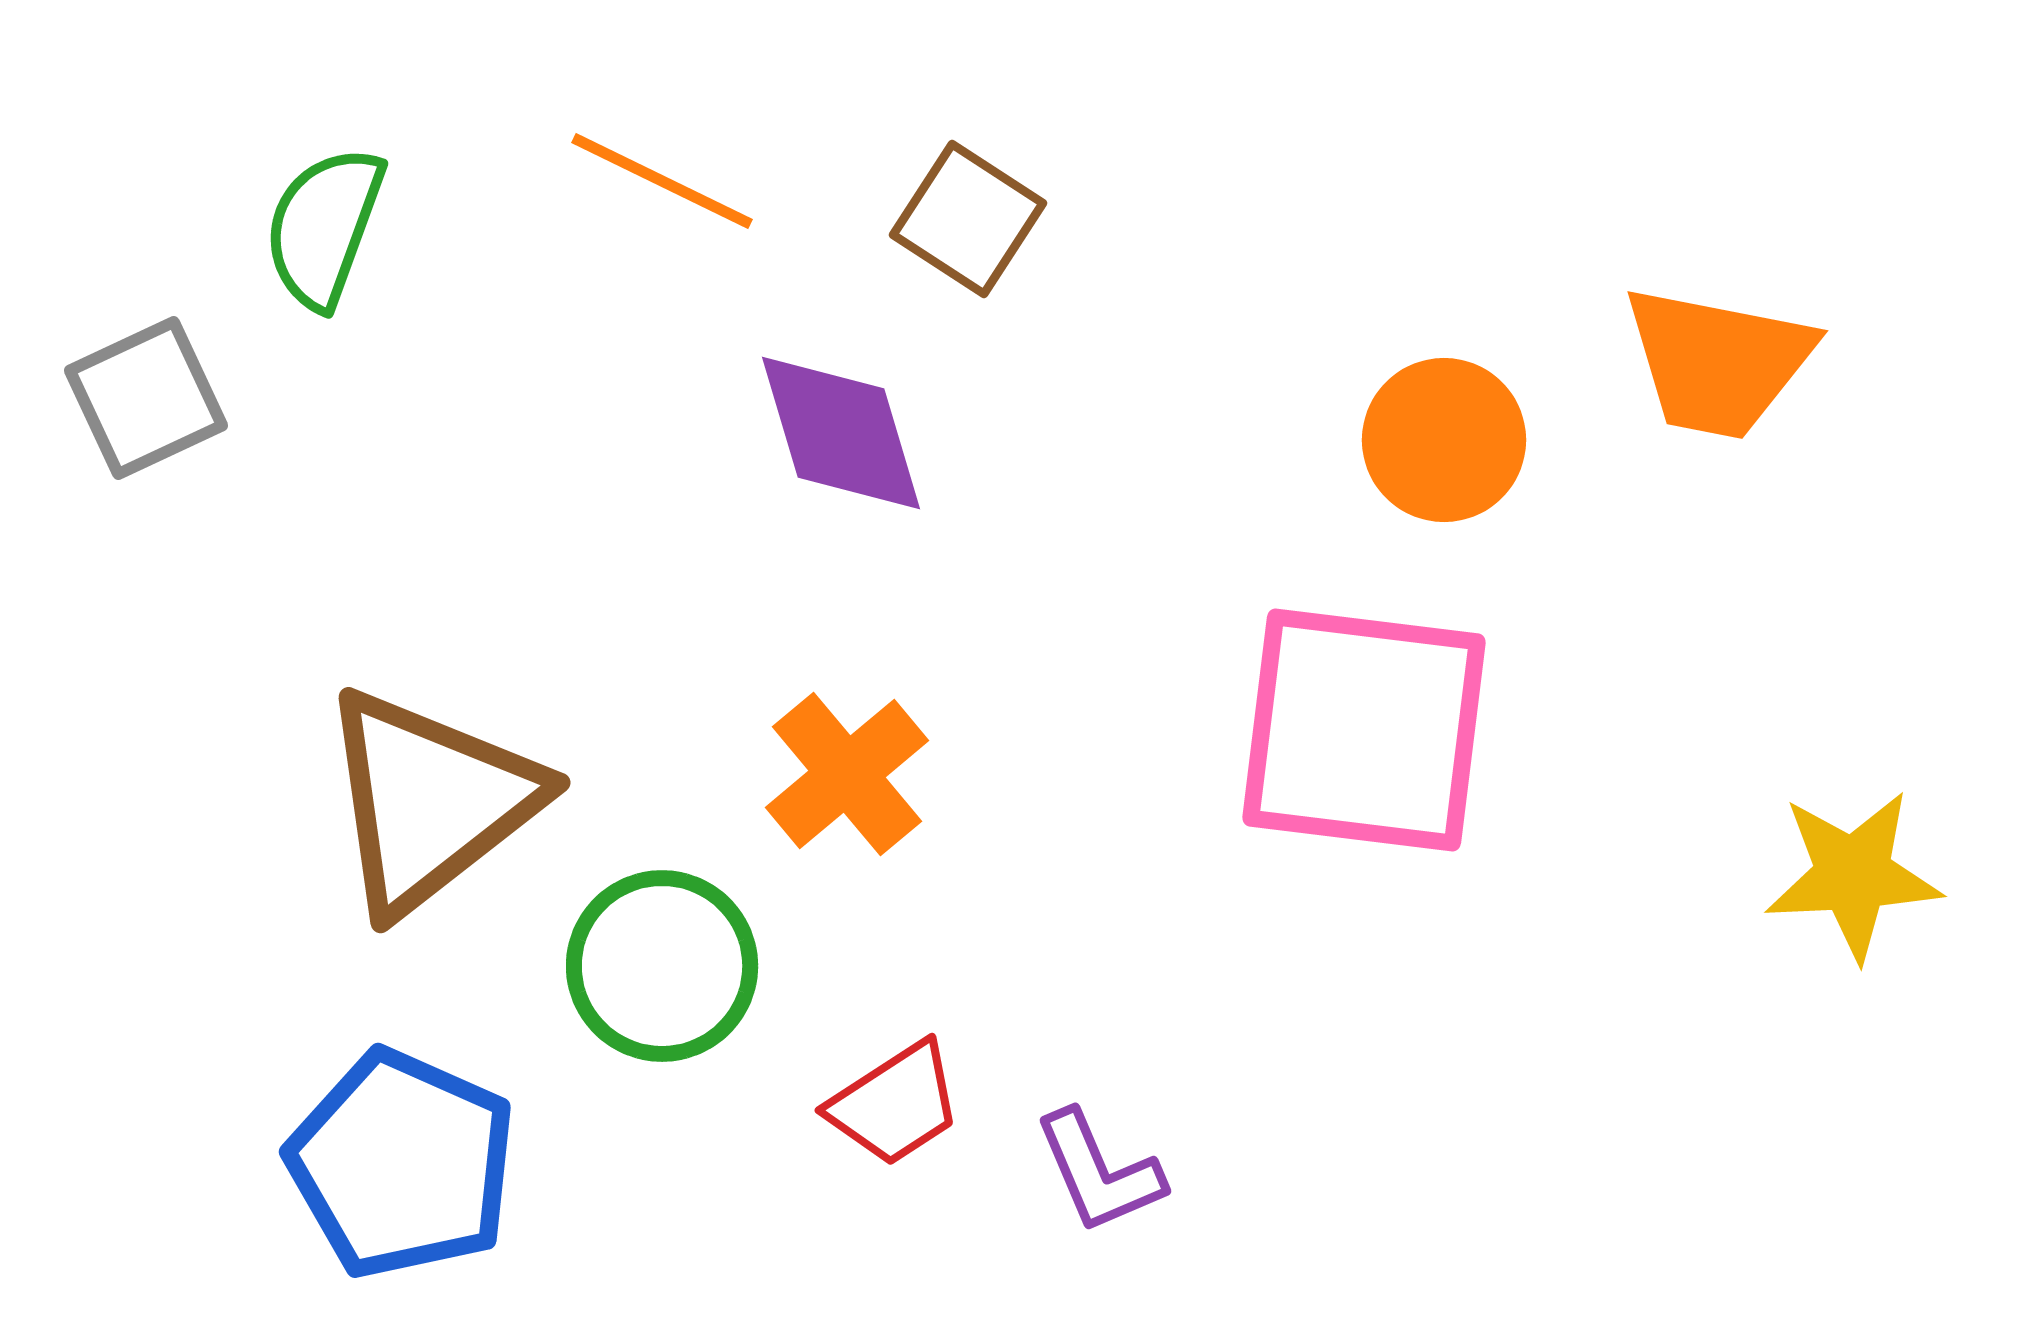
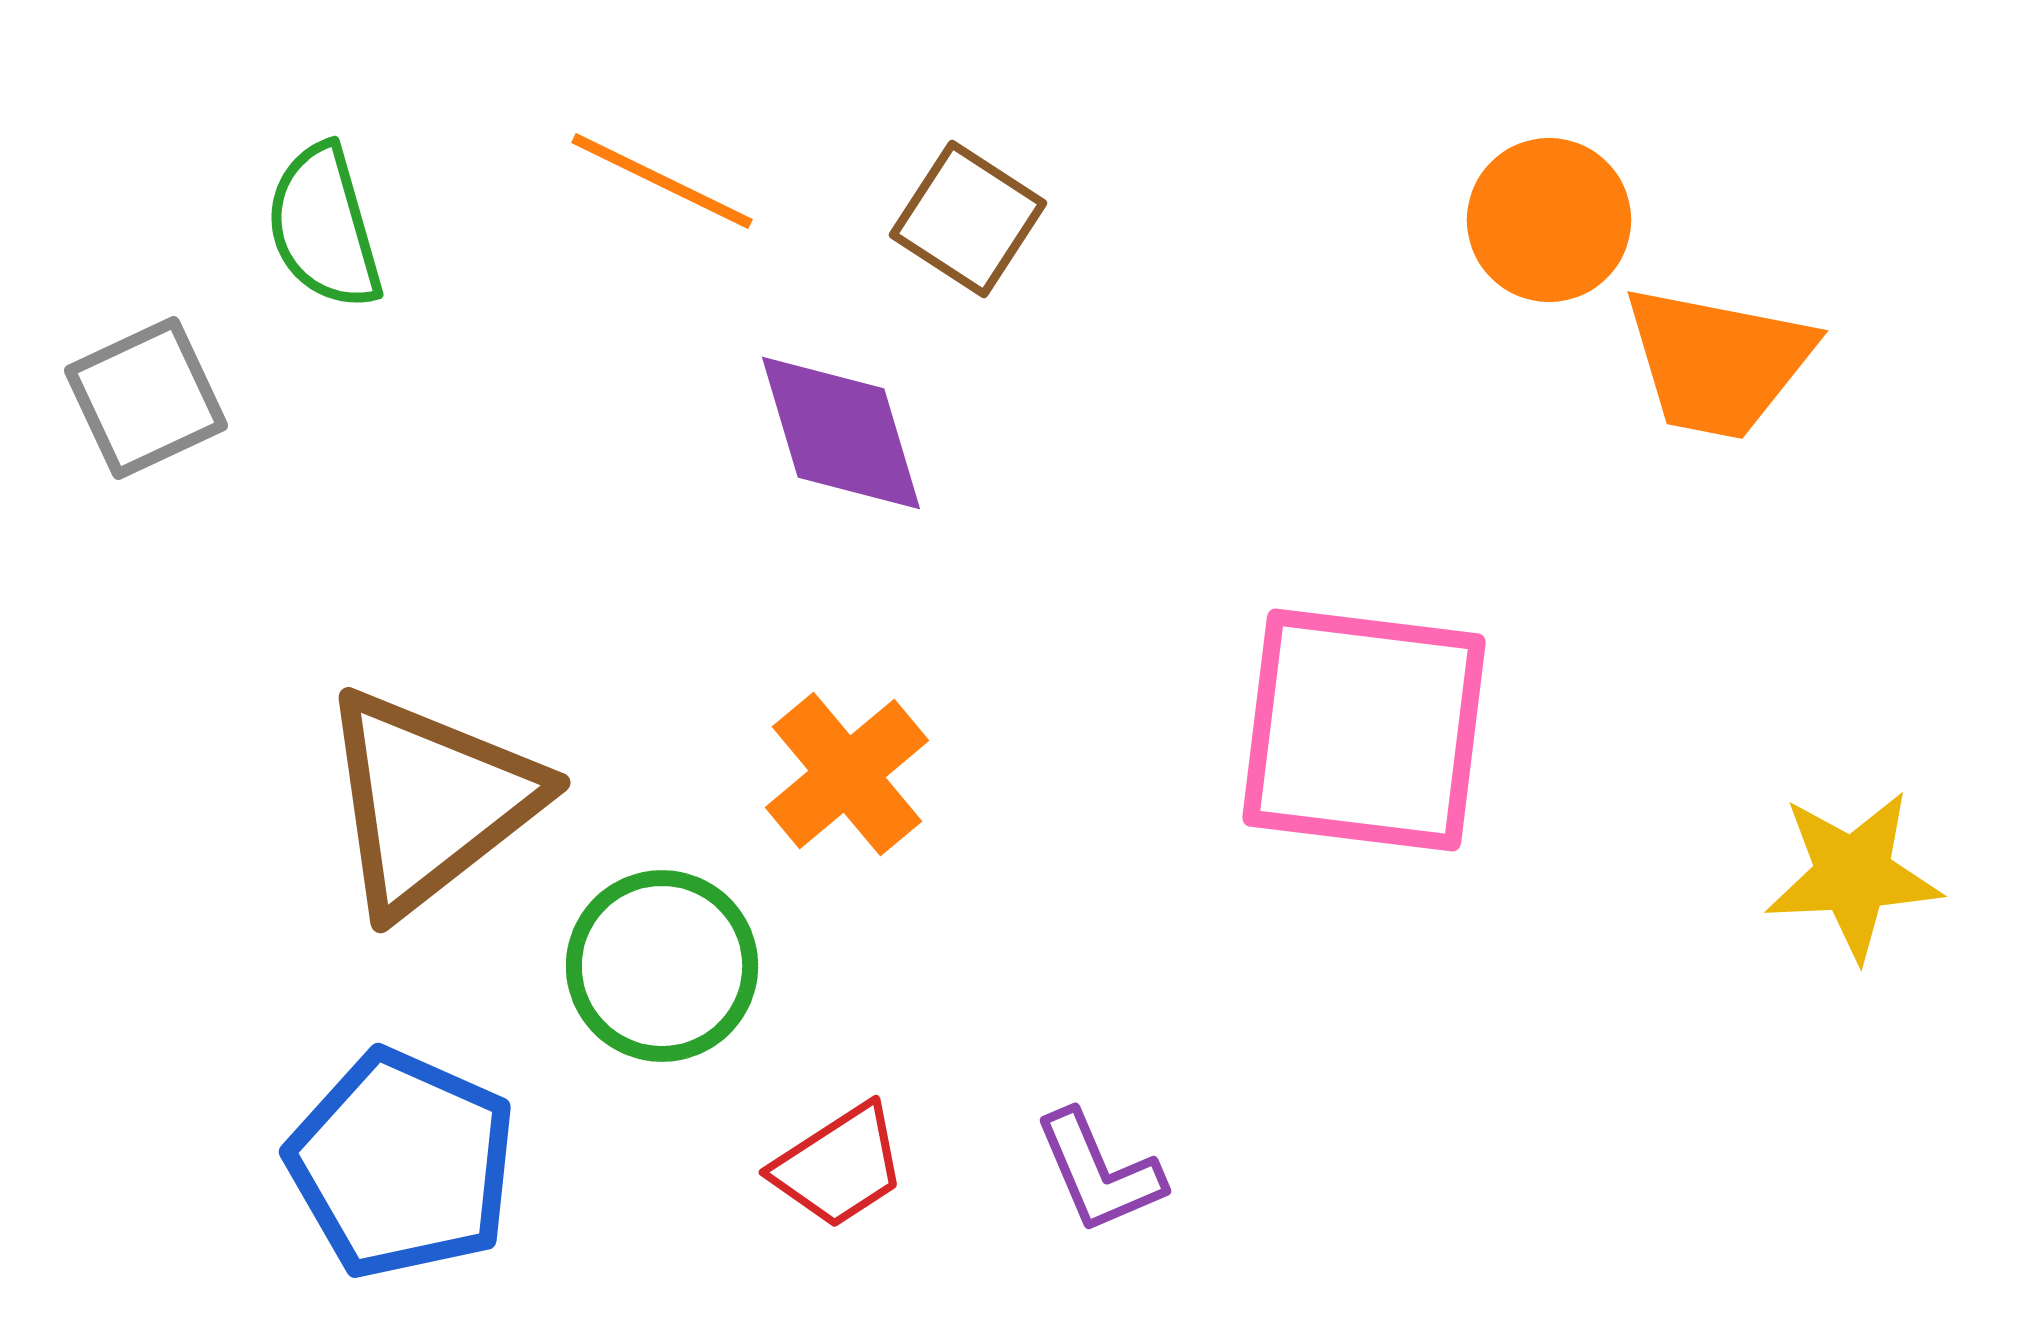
green semicircle: rotated 36 degrees counterclockwise
orange circle: moved 105 px right, 220 px up
red trapezoid: moved 56 px left, 62 px down
